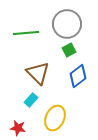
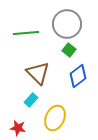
green square: rotated 24 degrees counterclockwise
